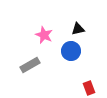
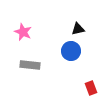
pink star: moved 21 px left, 3 px up
gray rectangle: rotated 36 degrees clockwise
red rectangle: moved 2 px right
